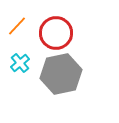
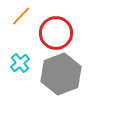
orange line: moved 4 px right, 10 px up
gray hexagon: rotated 9 degrees counterclockwise
